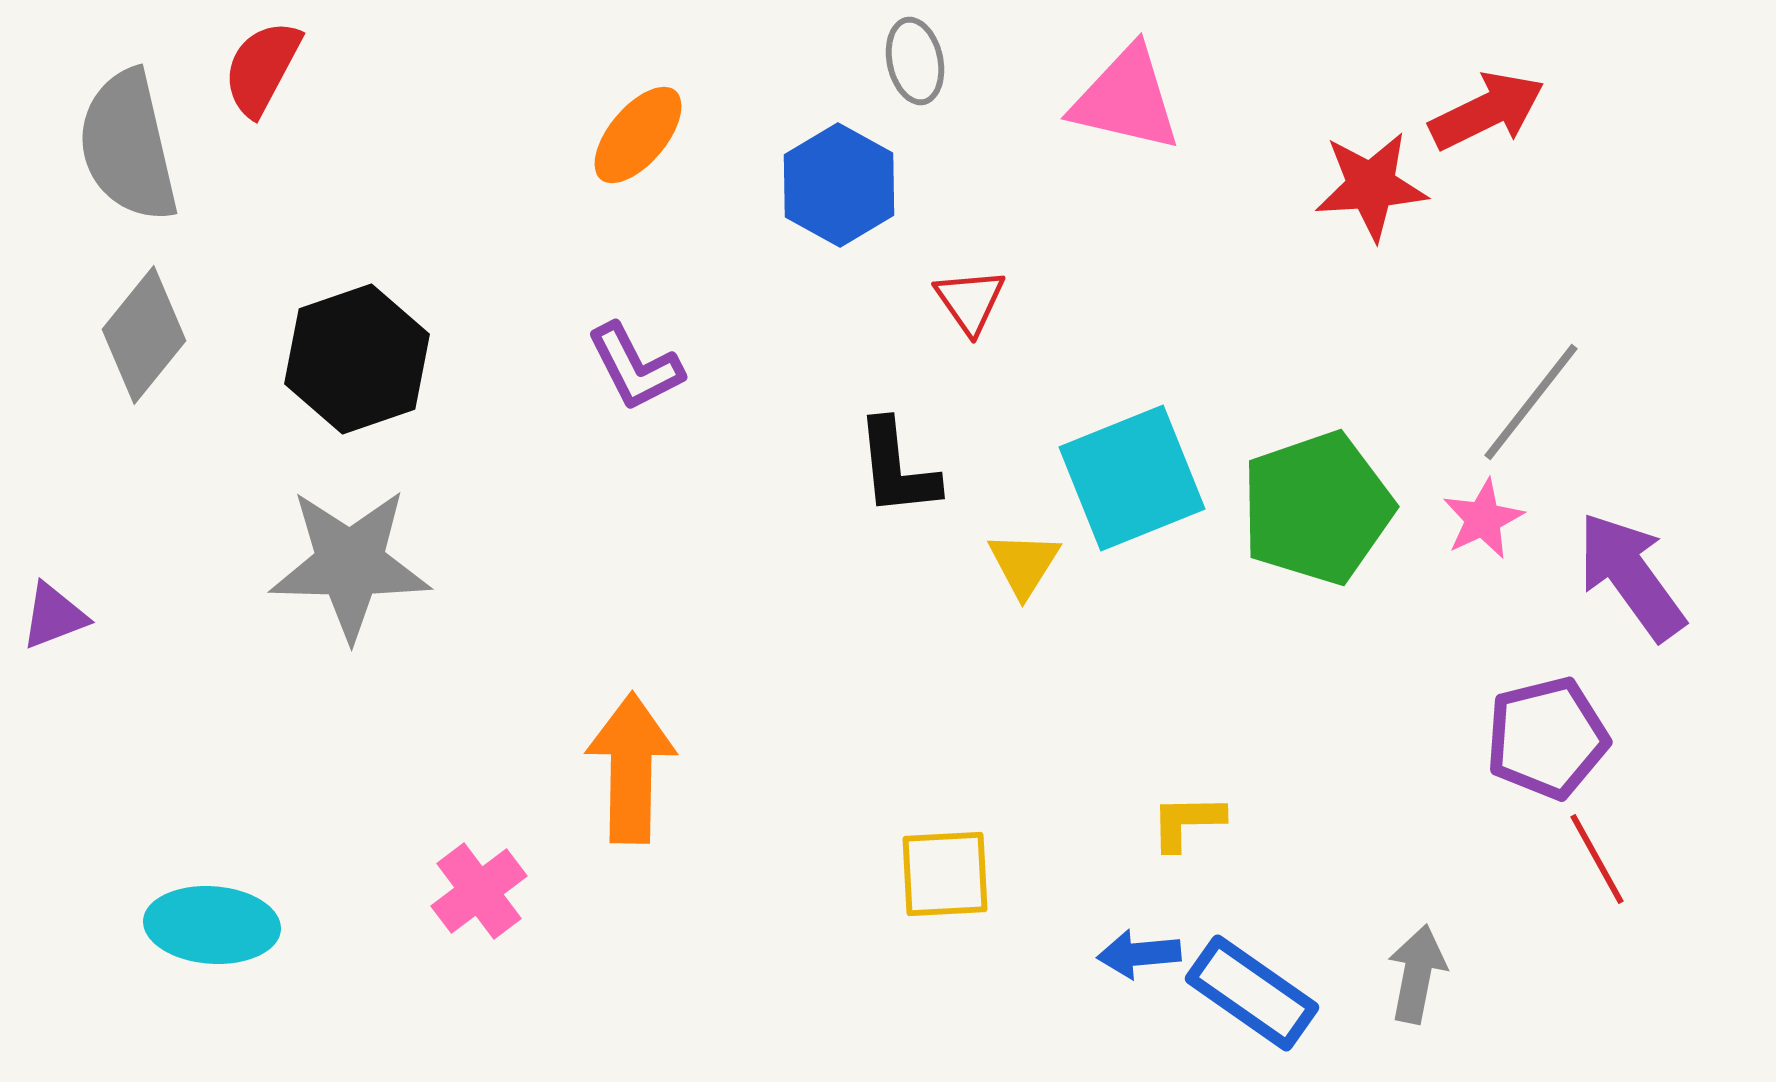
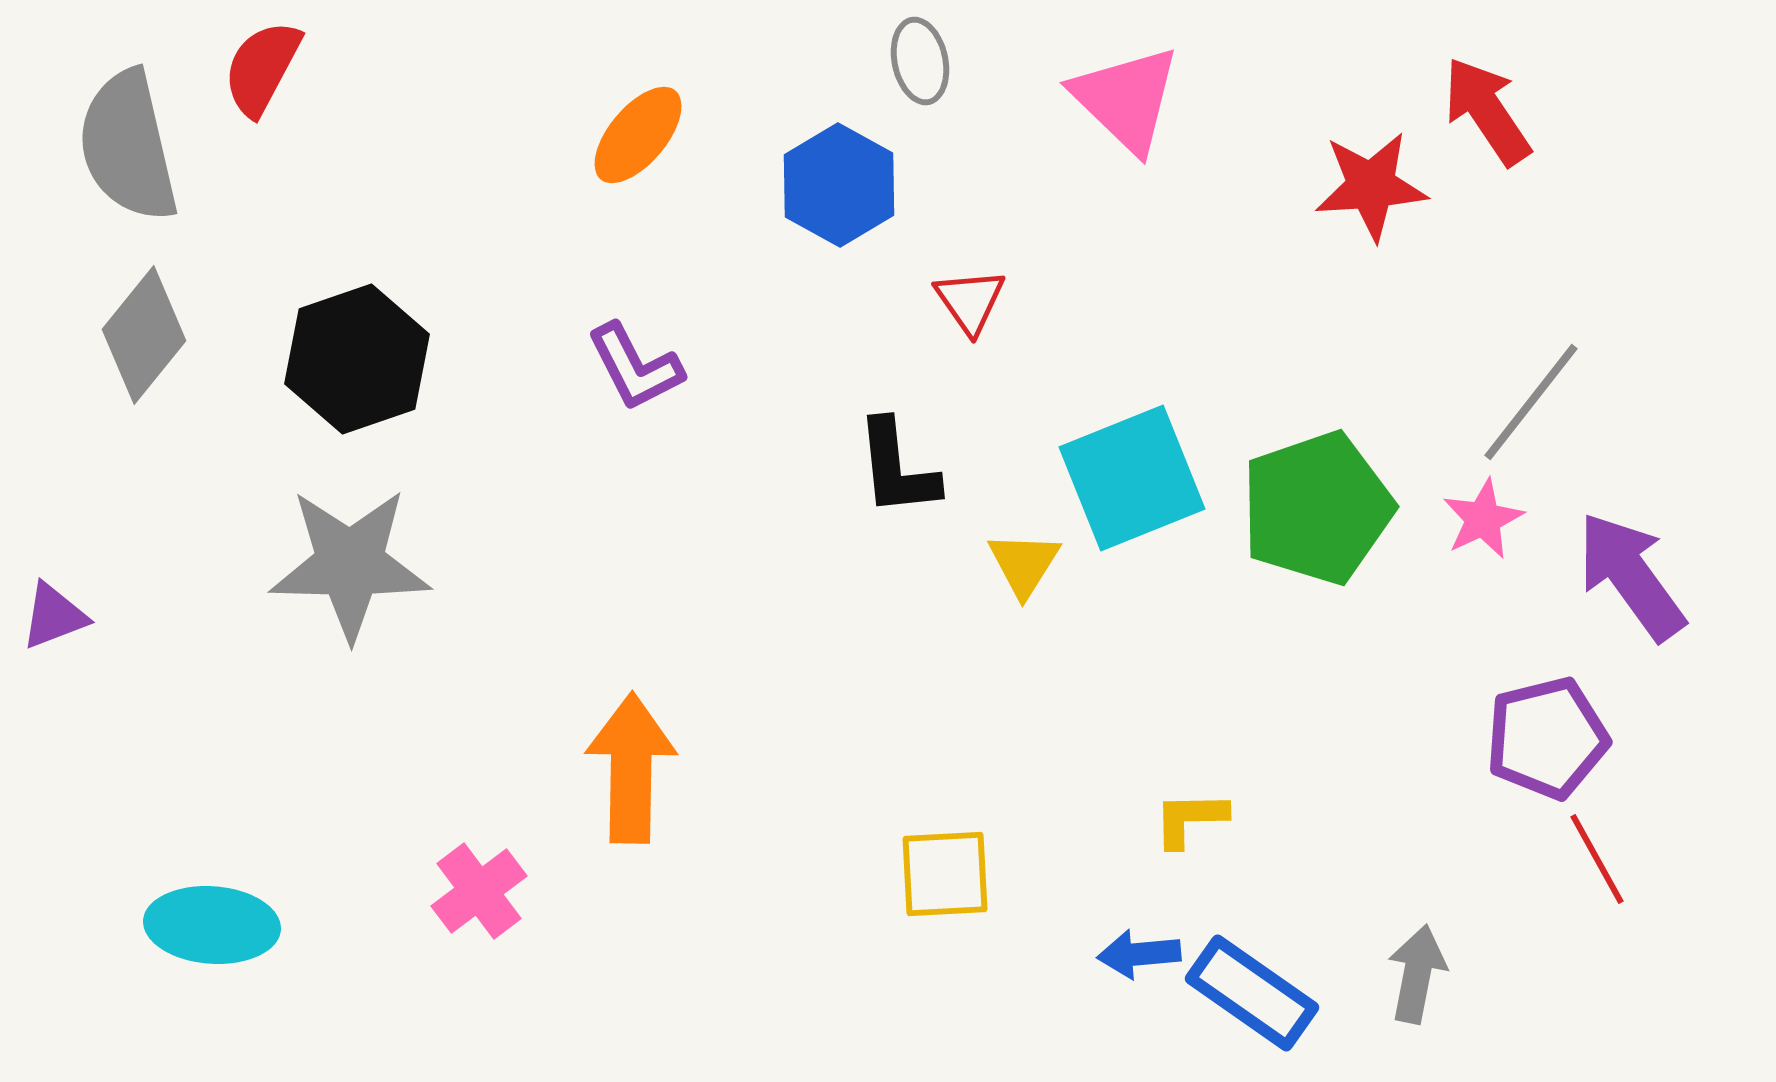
gray ellipse: moved 5 px right
pink triangle: rotated 31 degrees clockwise
red arrow: rotated 98 degrees counterclockwise
yellow L-shape: moved 3 px right, 3 px up
